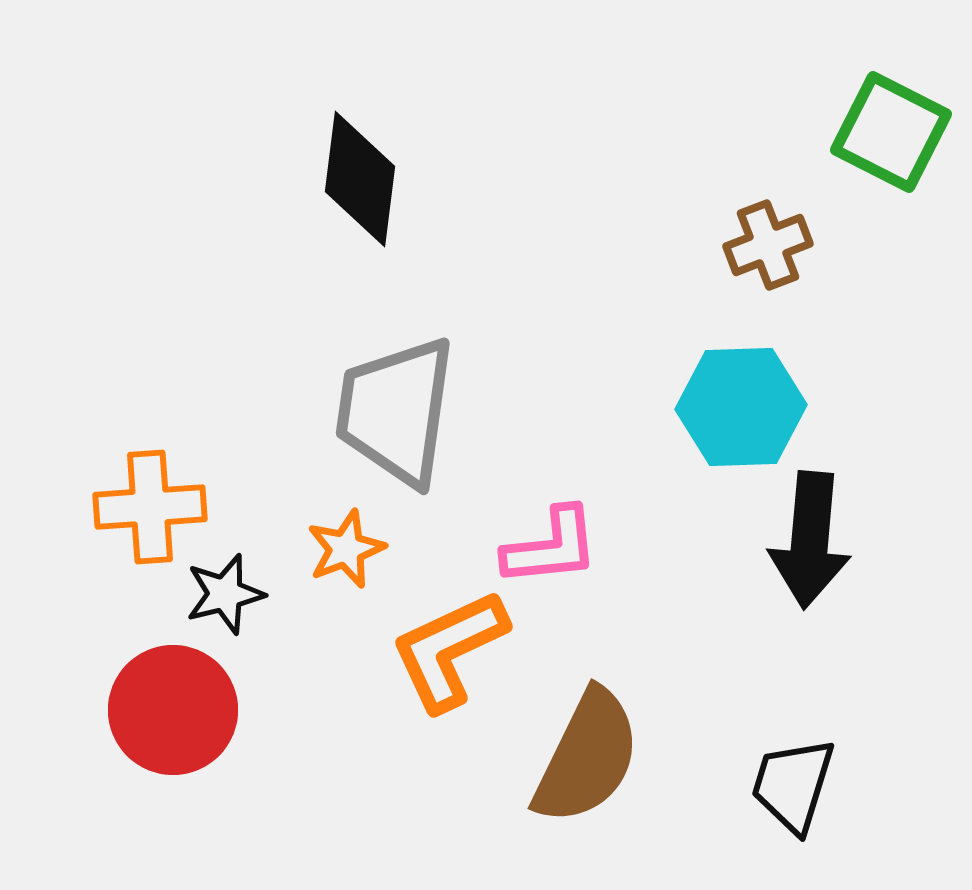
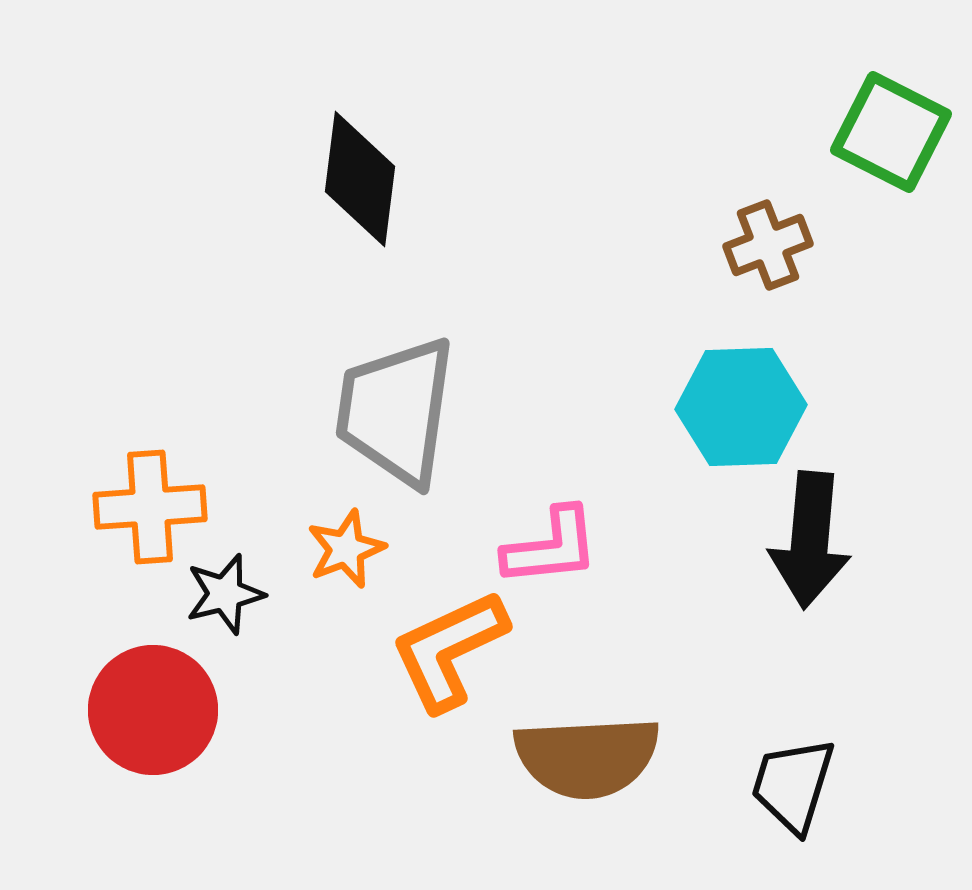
red circle: moved 20 px left
brown semicircle: rotated 61 degrees clockwise
